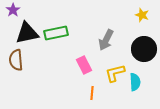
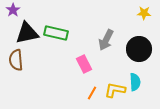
yellow star: moved 2 px right, 2 px up; rotated 16 degrees counterclockwise
green rectangle: rotated 25 degrees clockwise
black circle: moved 5 px left
pink rectangle: moved 1 px up
yellow L-shape: moved 17 px down; rotated 25 degrees clockwise
orange line: rotated 24 degrees clockwise
